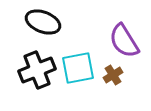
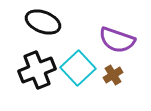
purple semicircle: moved 7 px left, 1 px up; rotated 39 degrees counterclockwise
cyan square: rotated 32 degrees counterclockwise
